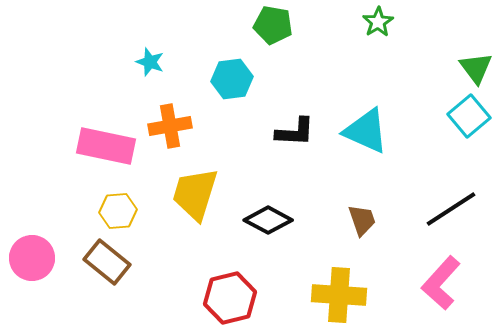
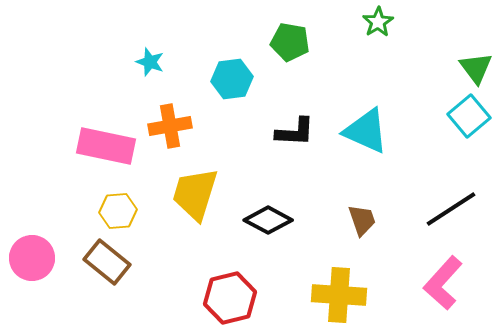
green pentagon: moved 17 px right, 17 px down
pink L-shape: moved 2 px right
